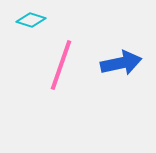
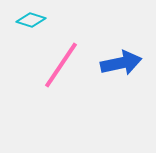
pink line: rotated 15 degrees clockwise
